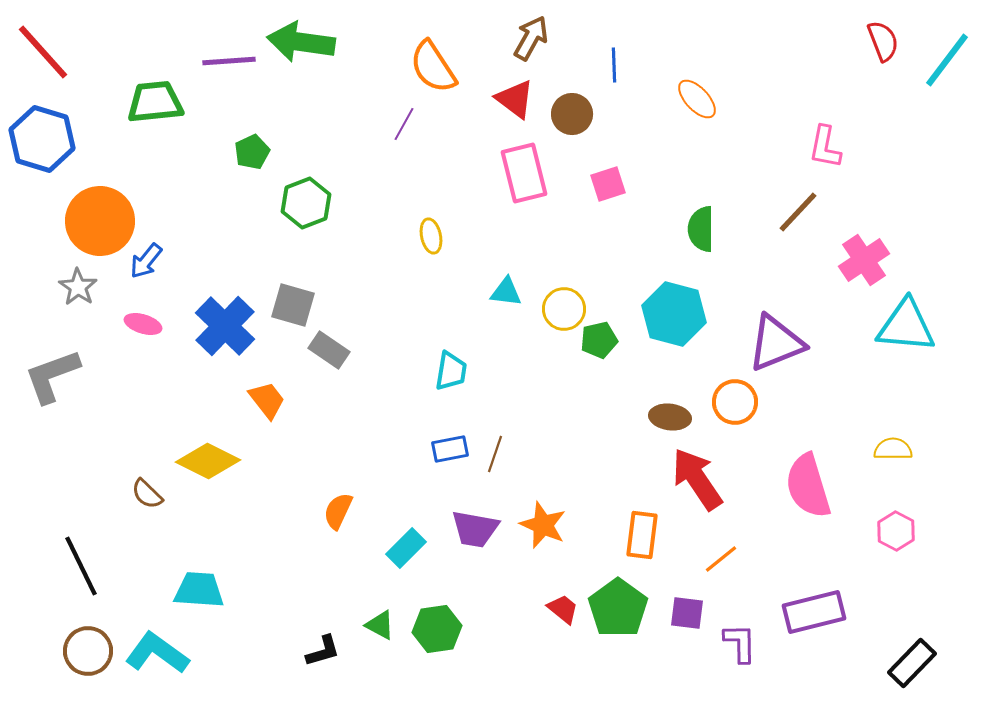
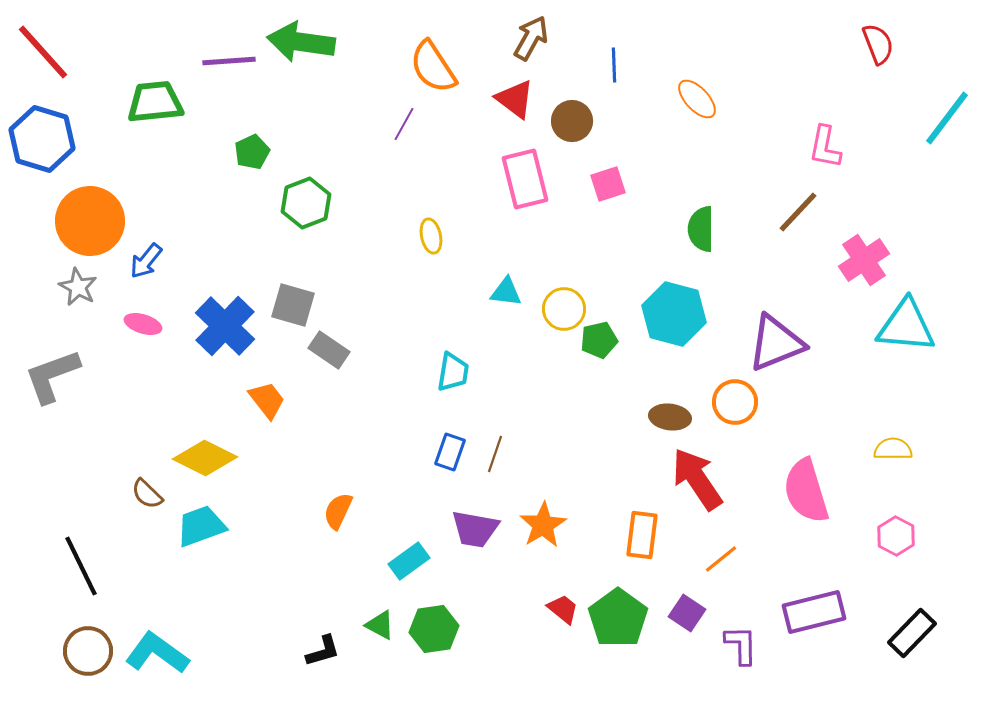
red semicircle at (883, 41): moved 5 px left, 3 px down
cyan line at (947, 60): moved 58 px down
brown circle at (572, 114): moved 7 px down
pink rectangle at (524, 173): moved 1 px right, 6 px down
orange circle at (100, 221): moved 10 px left
gray star at (78, 287): rotated 6 degrees counterclockwise
cyan trapezoid at (451, 371): moved 2 px right, 1 px down
blue rectangle at (450, 449): moved 3 px down; rotated 60 degrees counterclockwise
yellow diamond at (208, 461): moved 3 px left, 3 px up
pink semicircle at (808, 486): moved 2 px left, 5 px down
orange star at (543, 525): rotated 18 degrees clockwise
pink hexagon at (896, 531): moved 5 px down
cyan rectangle at (406, 548): moved 3 px right, 13 px down; rotated 9 degrees clockwise
cyan trapezoid at (199, 590): moved 2 px right, 64 px up; rotated 24 degrees counterclockwise
green pentagon at (618, 608): moved 10 px down
purple square at (687, 613): rotated 27 degrees clockwise
green hexagon at (437, 629): moved 3 px left
purple L-shape at (740, 643): moved 1 px right, 2 px down
black rectangle at (912, 663): moved 30 px up
